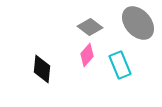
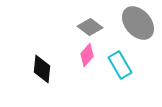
cyan rectangle: rotated 8 degrees counterclockwise
